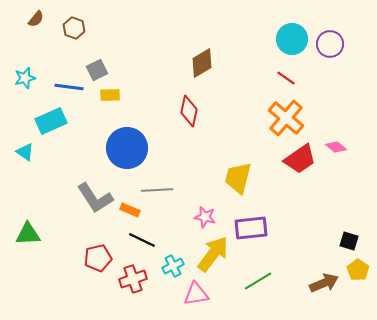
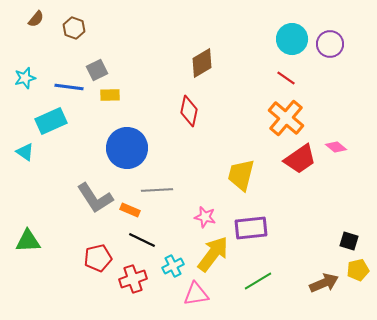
yellow trapezoid: moved 3 px right, 3 px up
green triangle: moved 7 px down
yellow pentagon: rotated 25 degrees clockwise
